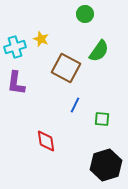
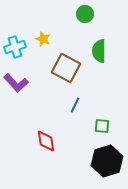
yellow star: moved 2 px right
green semicircle: rotated 145 degrees clockwise
purple L-shape: rotated 50 degrees counterclockwise
green square: moved 7 px down
black hexagon: moved 1 px right, 4 px up
